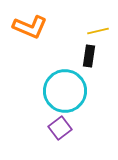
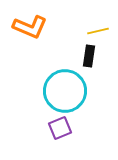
purple square: rotated 15 degrees clockwise
